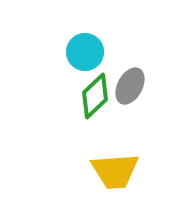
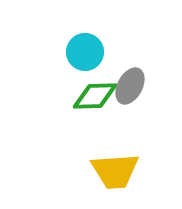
green diamond: rotated 42 degrees clockwise
